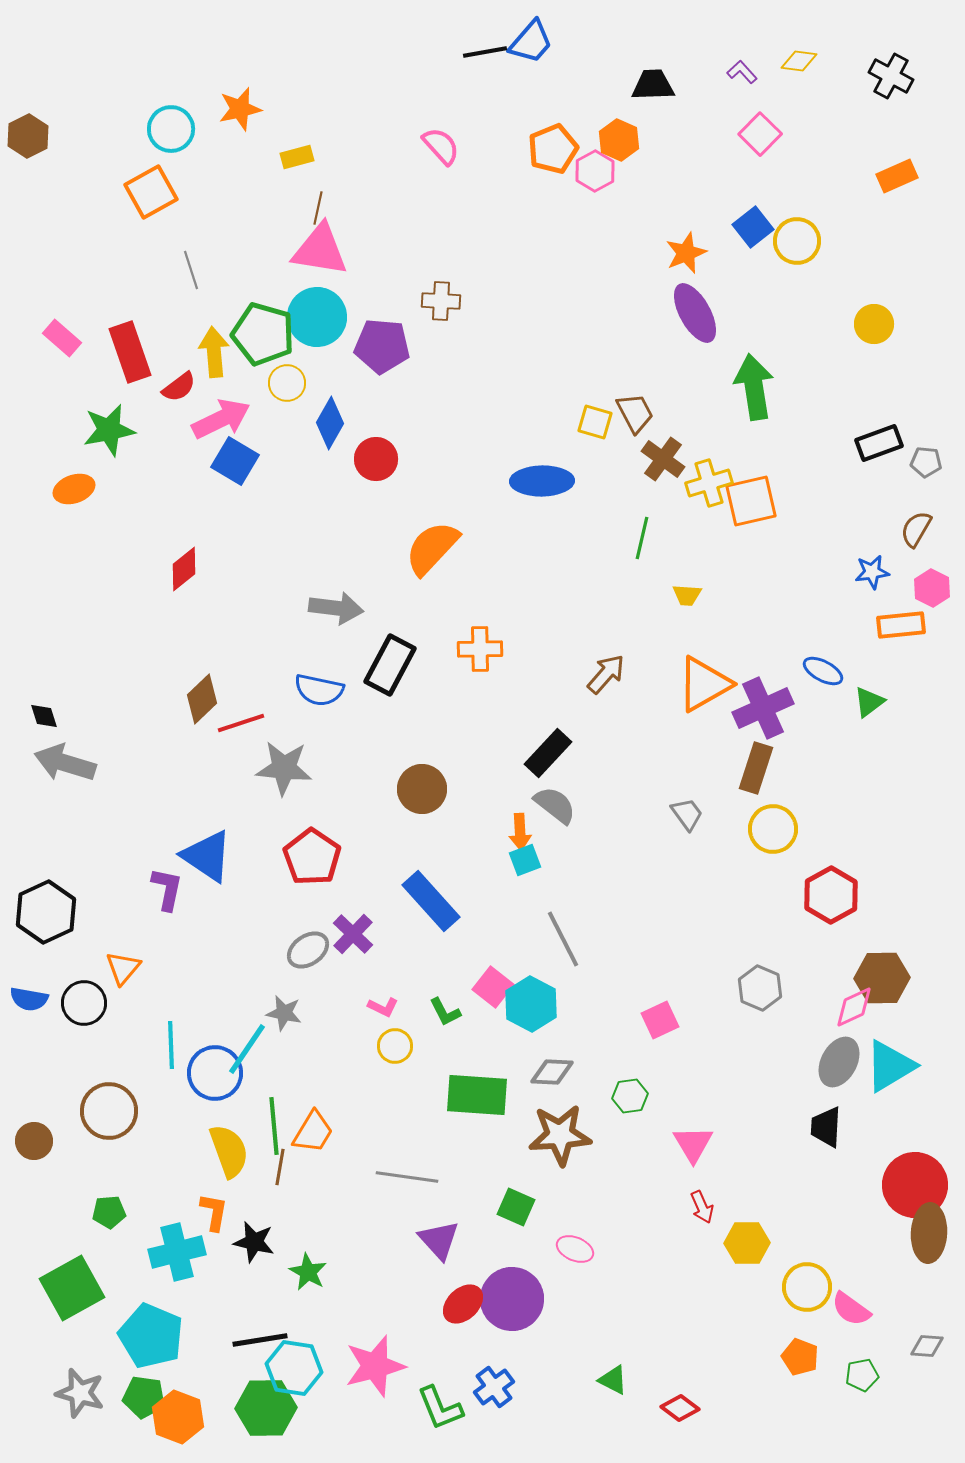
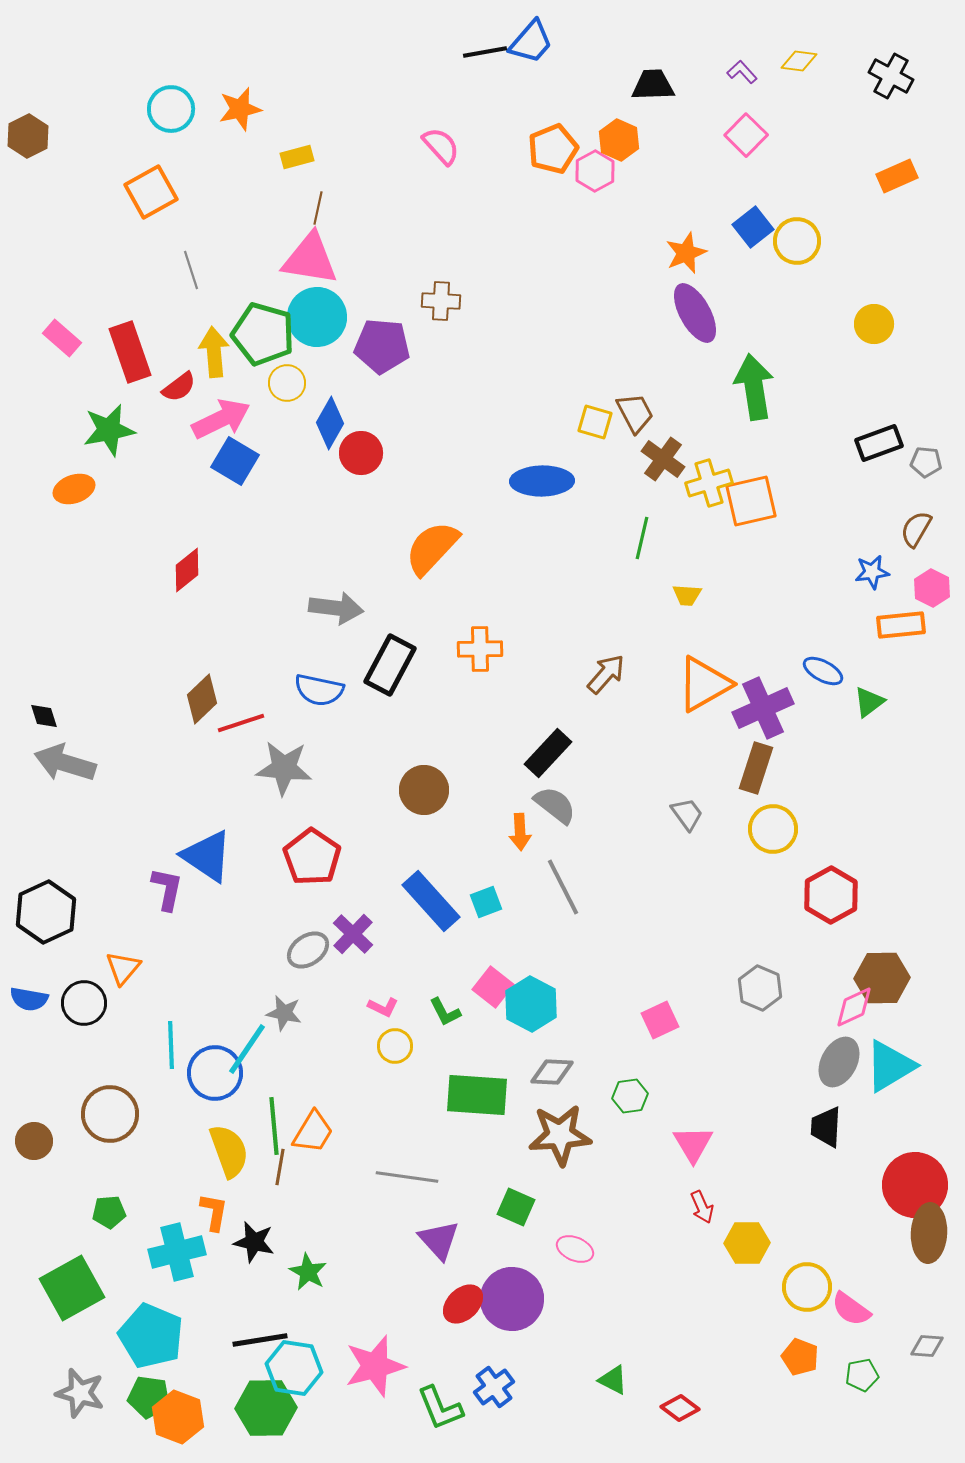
cyan circle at (171, 129): moved 20 px up
pink square at (760, 134): moved 14 px left, 1 px down
pink triangle at (320, 250): moved 10 px left, 9 px down
red circle at (376, 459): moved 15 px left, 6 px up
red diamond at (184, 569): moved 3 px right, 1 px down
brown circle at (422, 789): moved 2 px right, 1 px down
cyan square at (525, 860): moved 39 px left, 42 px down
gray line at (563, 939): moved 52 px up
brown circle at (109, 1111): moved 1 px right, 3 px down
green pentagon at (144, 1397): moved 5 px right
